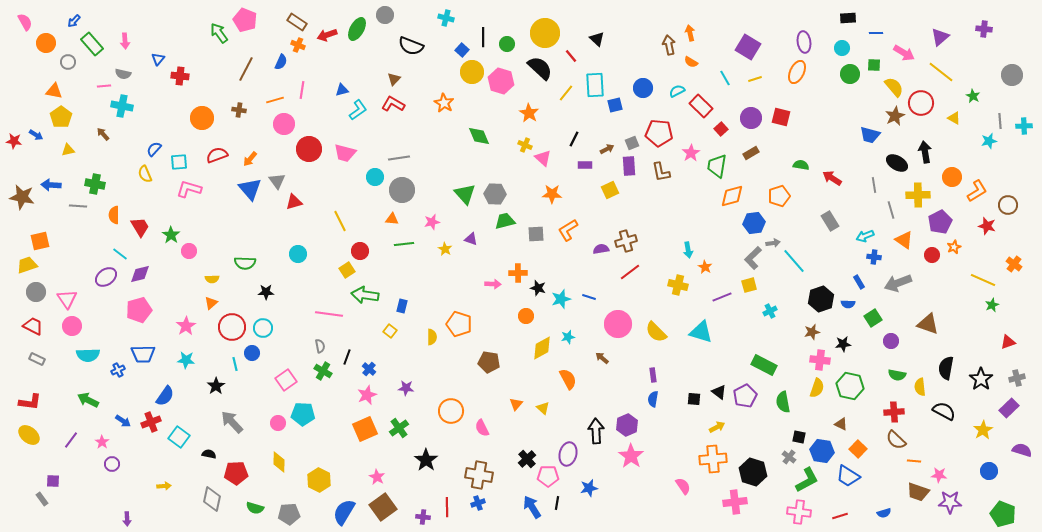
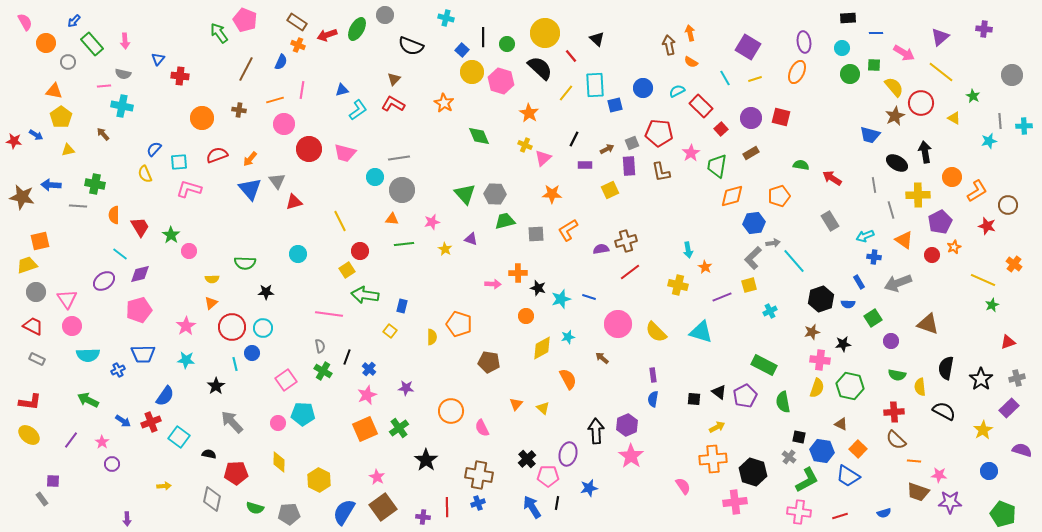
pink triangle at (543, 158): rotated 36 degrees clockwise
purple ellipse at (106, 277): moved 2 px left, 4 px down
